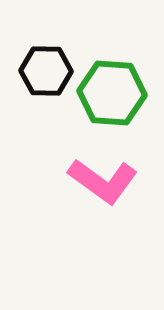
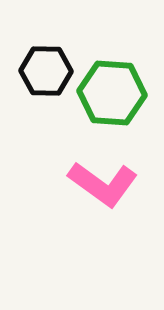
pink L-shape: moved 3 px down
